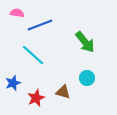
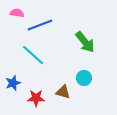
cyan circle: moved 3 px left
red star: rotated 24 degrees clockwise
